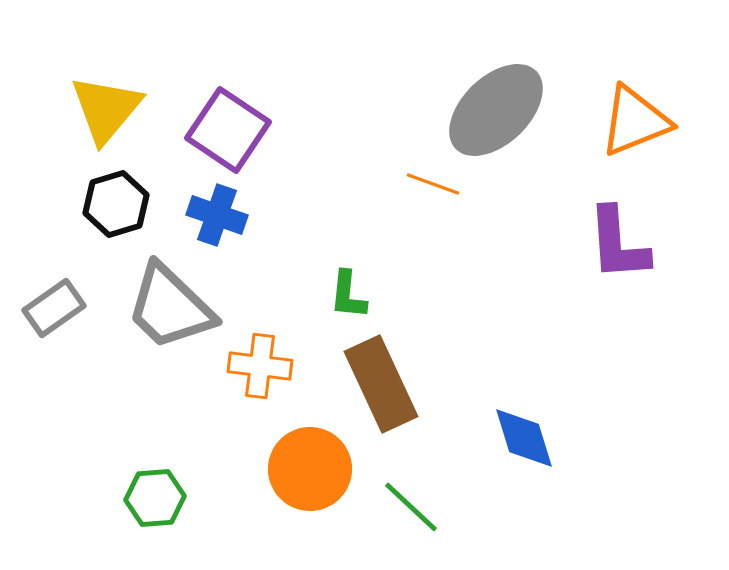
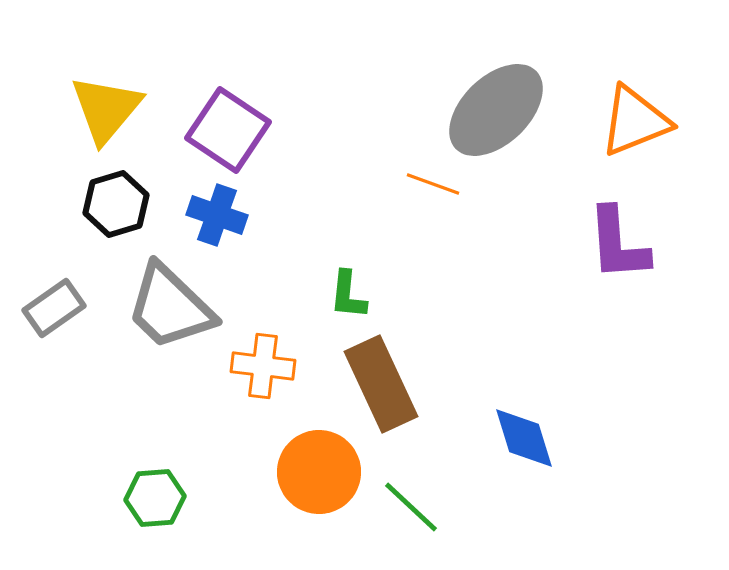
orange cross: moved 3 px right
orange circle: moved 9 px right, 3 px down
